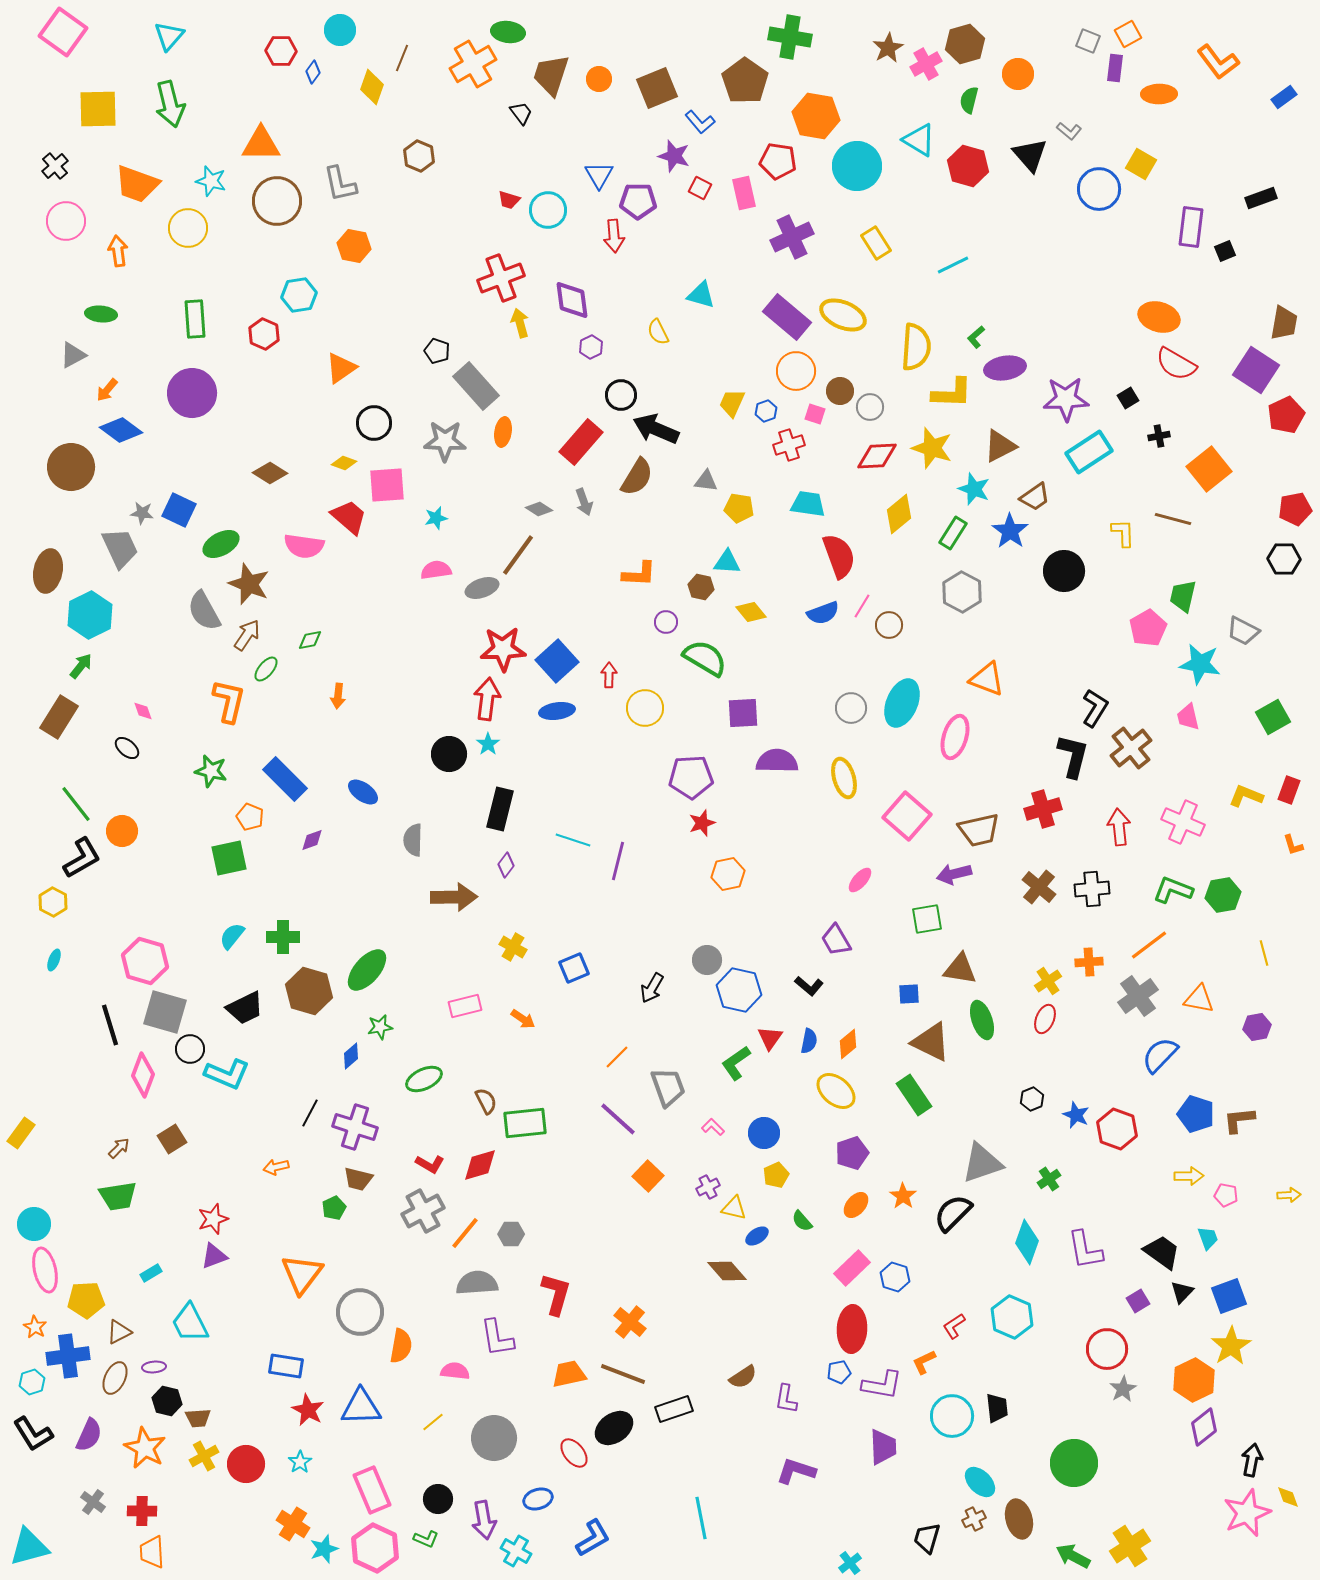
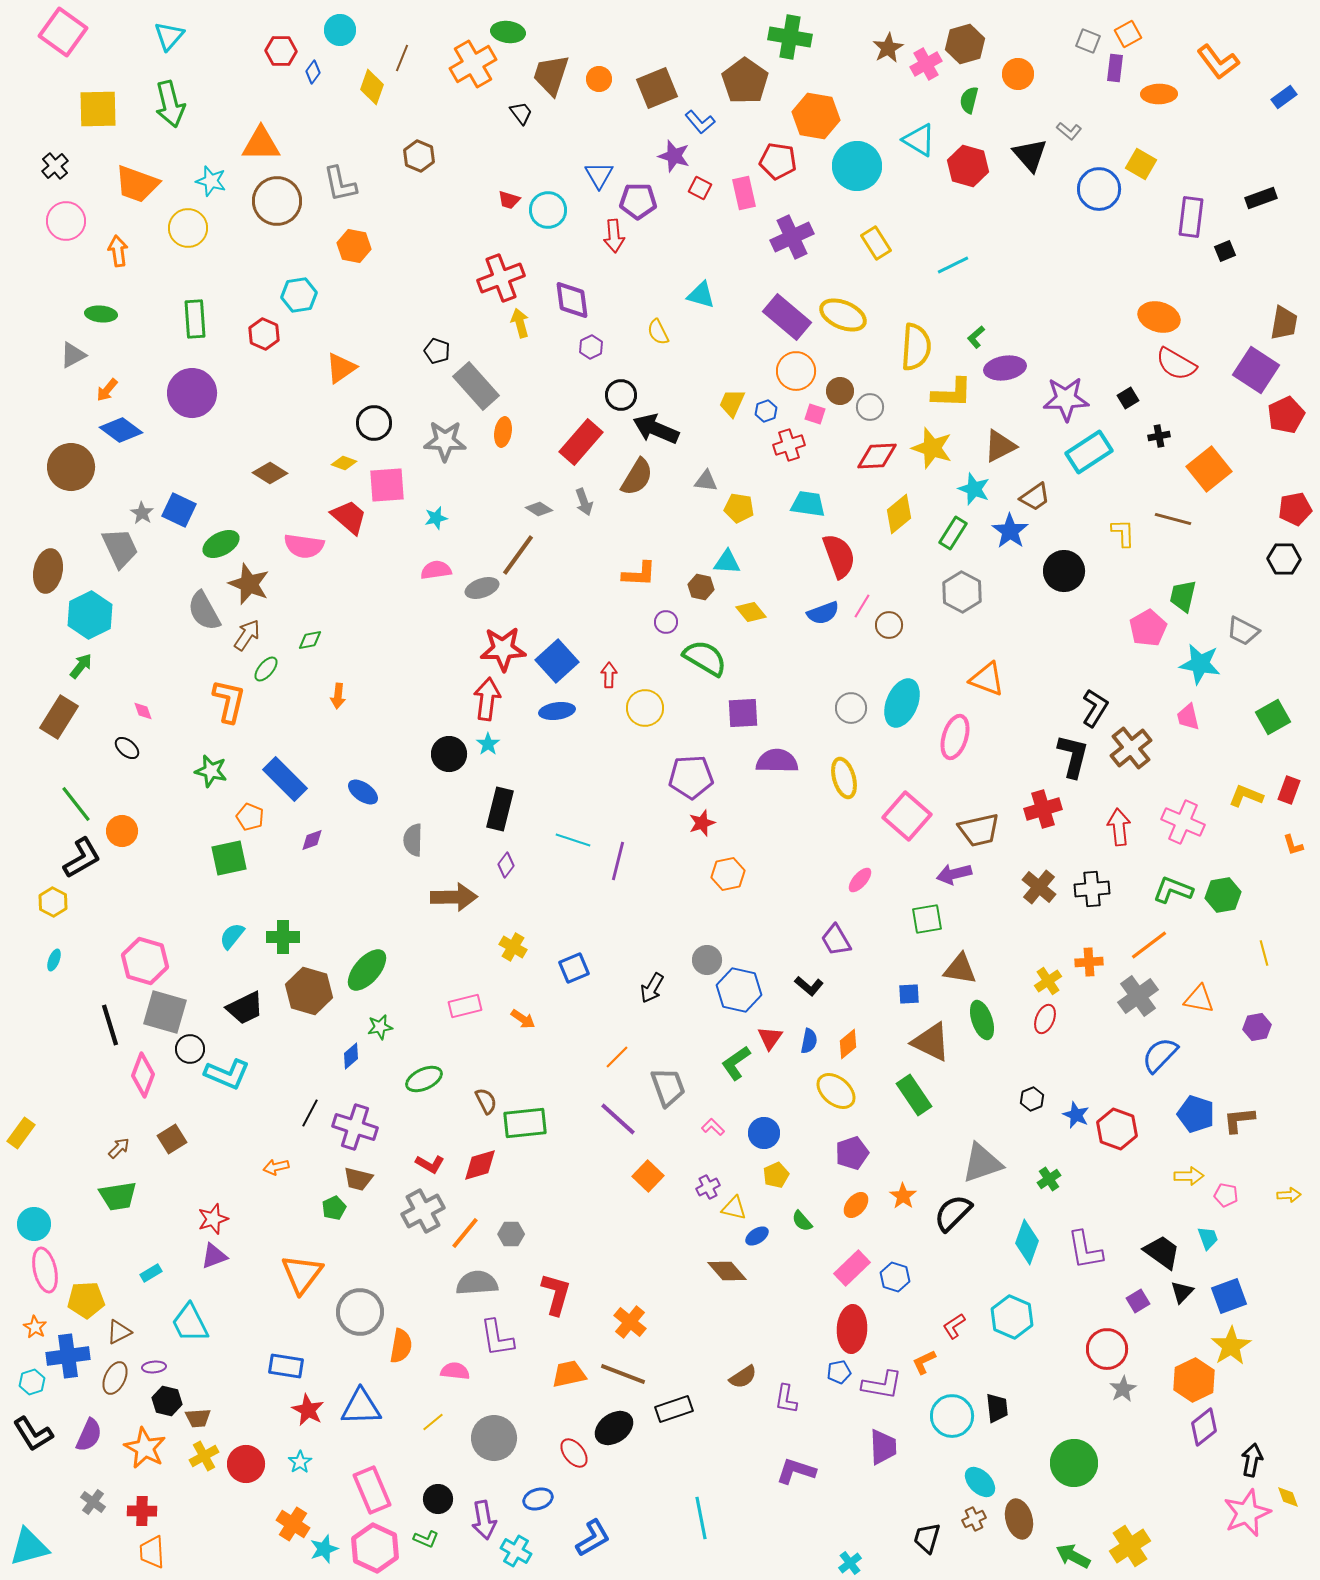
purple rectangle at (1191, 227): moved 10 px up
gray star at (142, 513): rotated 25 degrees clockwise
